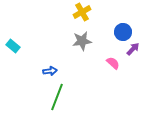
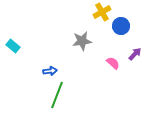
yellow cross: moved 20 px right
blue circle: moved 2 px left, 6 px up
purple arrow: moved 2 px right, 5 px down
green line: moved 2 px up
